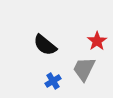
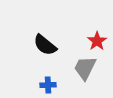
gray trapezoid: moved 1 px right, 1 px up
blue cross: moved 5 px left, 4 px down; rotated 28 degrees clockwise
